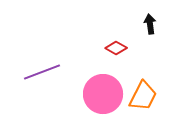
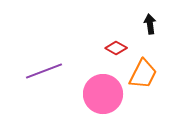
purple line: moved 2 px right, 1 px up
orange trapezoid: moved 22 px up
